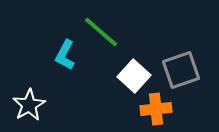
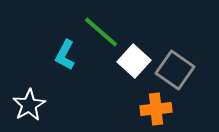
gray square: moved 6 px left; rotated 36 degrees counterclockwise
white square: moved 15 px up
